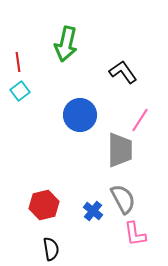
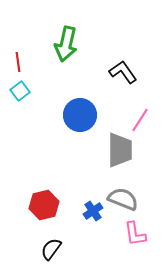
gray semicircle: rotated 40 degrees counterclockwise
blue cross: rotated 18 degrees clockwise
black semicircle: rotated 135 degrees counterclockwise
